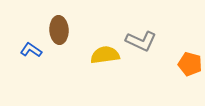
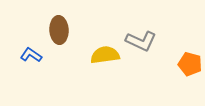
blue L-shape: moved 5 px down
